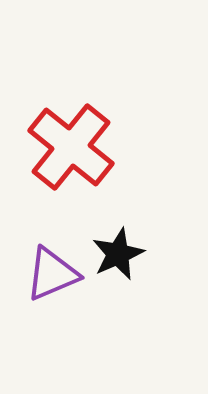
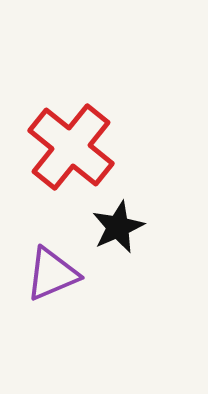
black star: moved 27 px up
